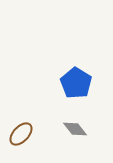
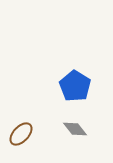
blue pentagon: moved 1 px left, 3 px down
